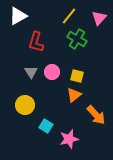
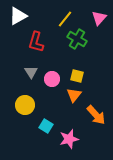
yellow line: moved 4 px left, 3 px down
pink circle: moved 7 px down
orange triangle: rotated 14 degrees counterclockwise
